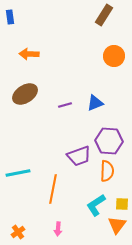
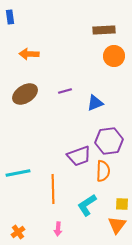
brown rectangle: moved 15 px down; rotated 55 degrees clockwise
purple line: moved 14 px up
purple hexagon: rotated 12 degrees counterclockwise
orange semicircle: moved 4 px left
orange line: rotated 12 degrees counterclockwise
cyan L-shape: moved 9 px left
